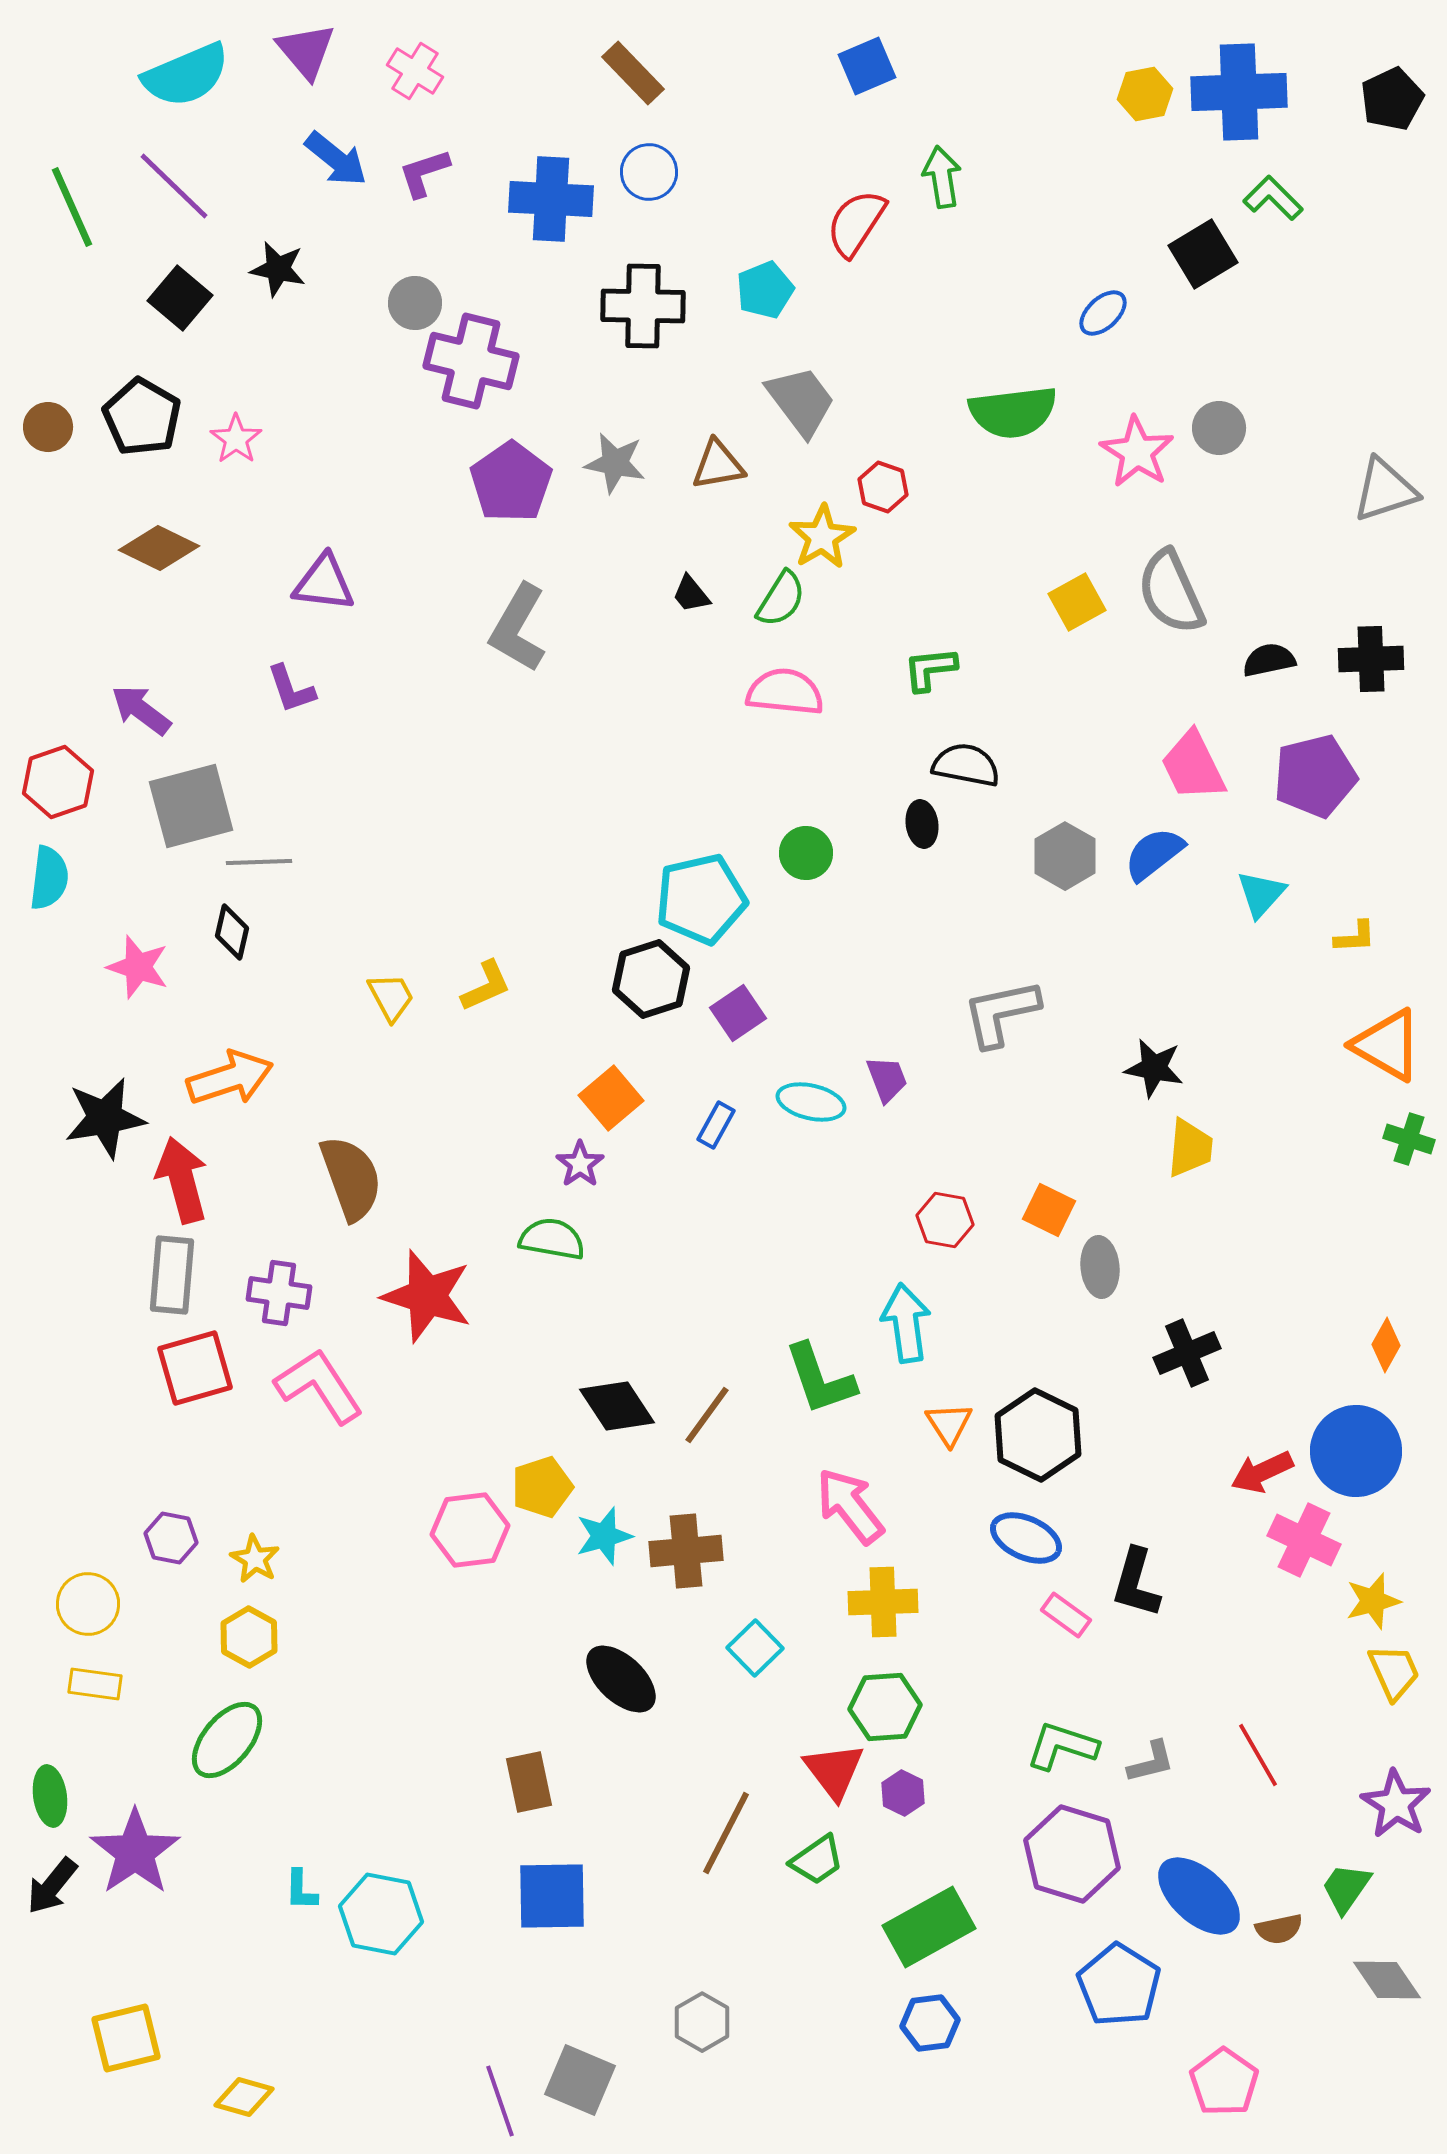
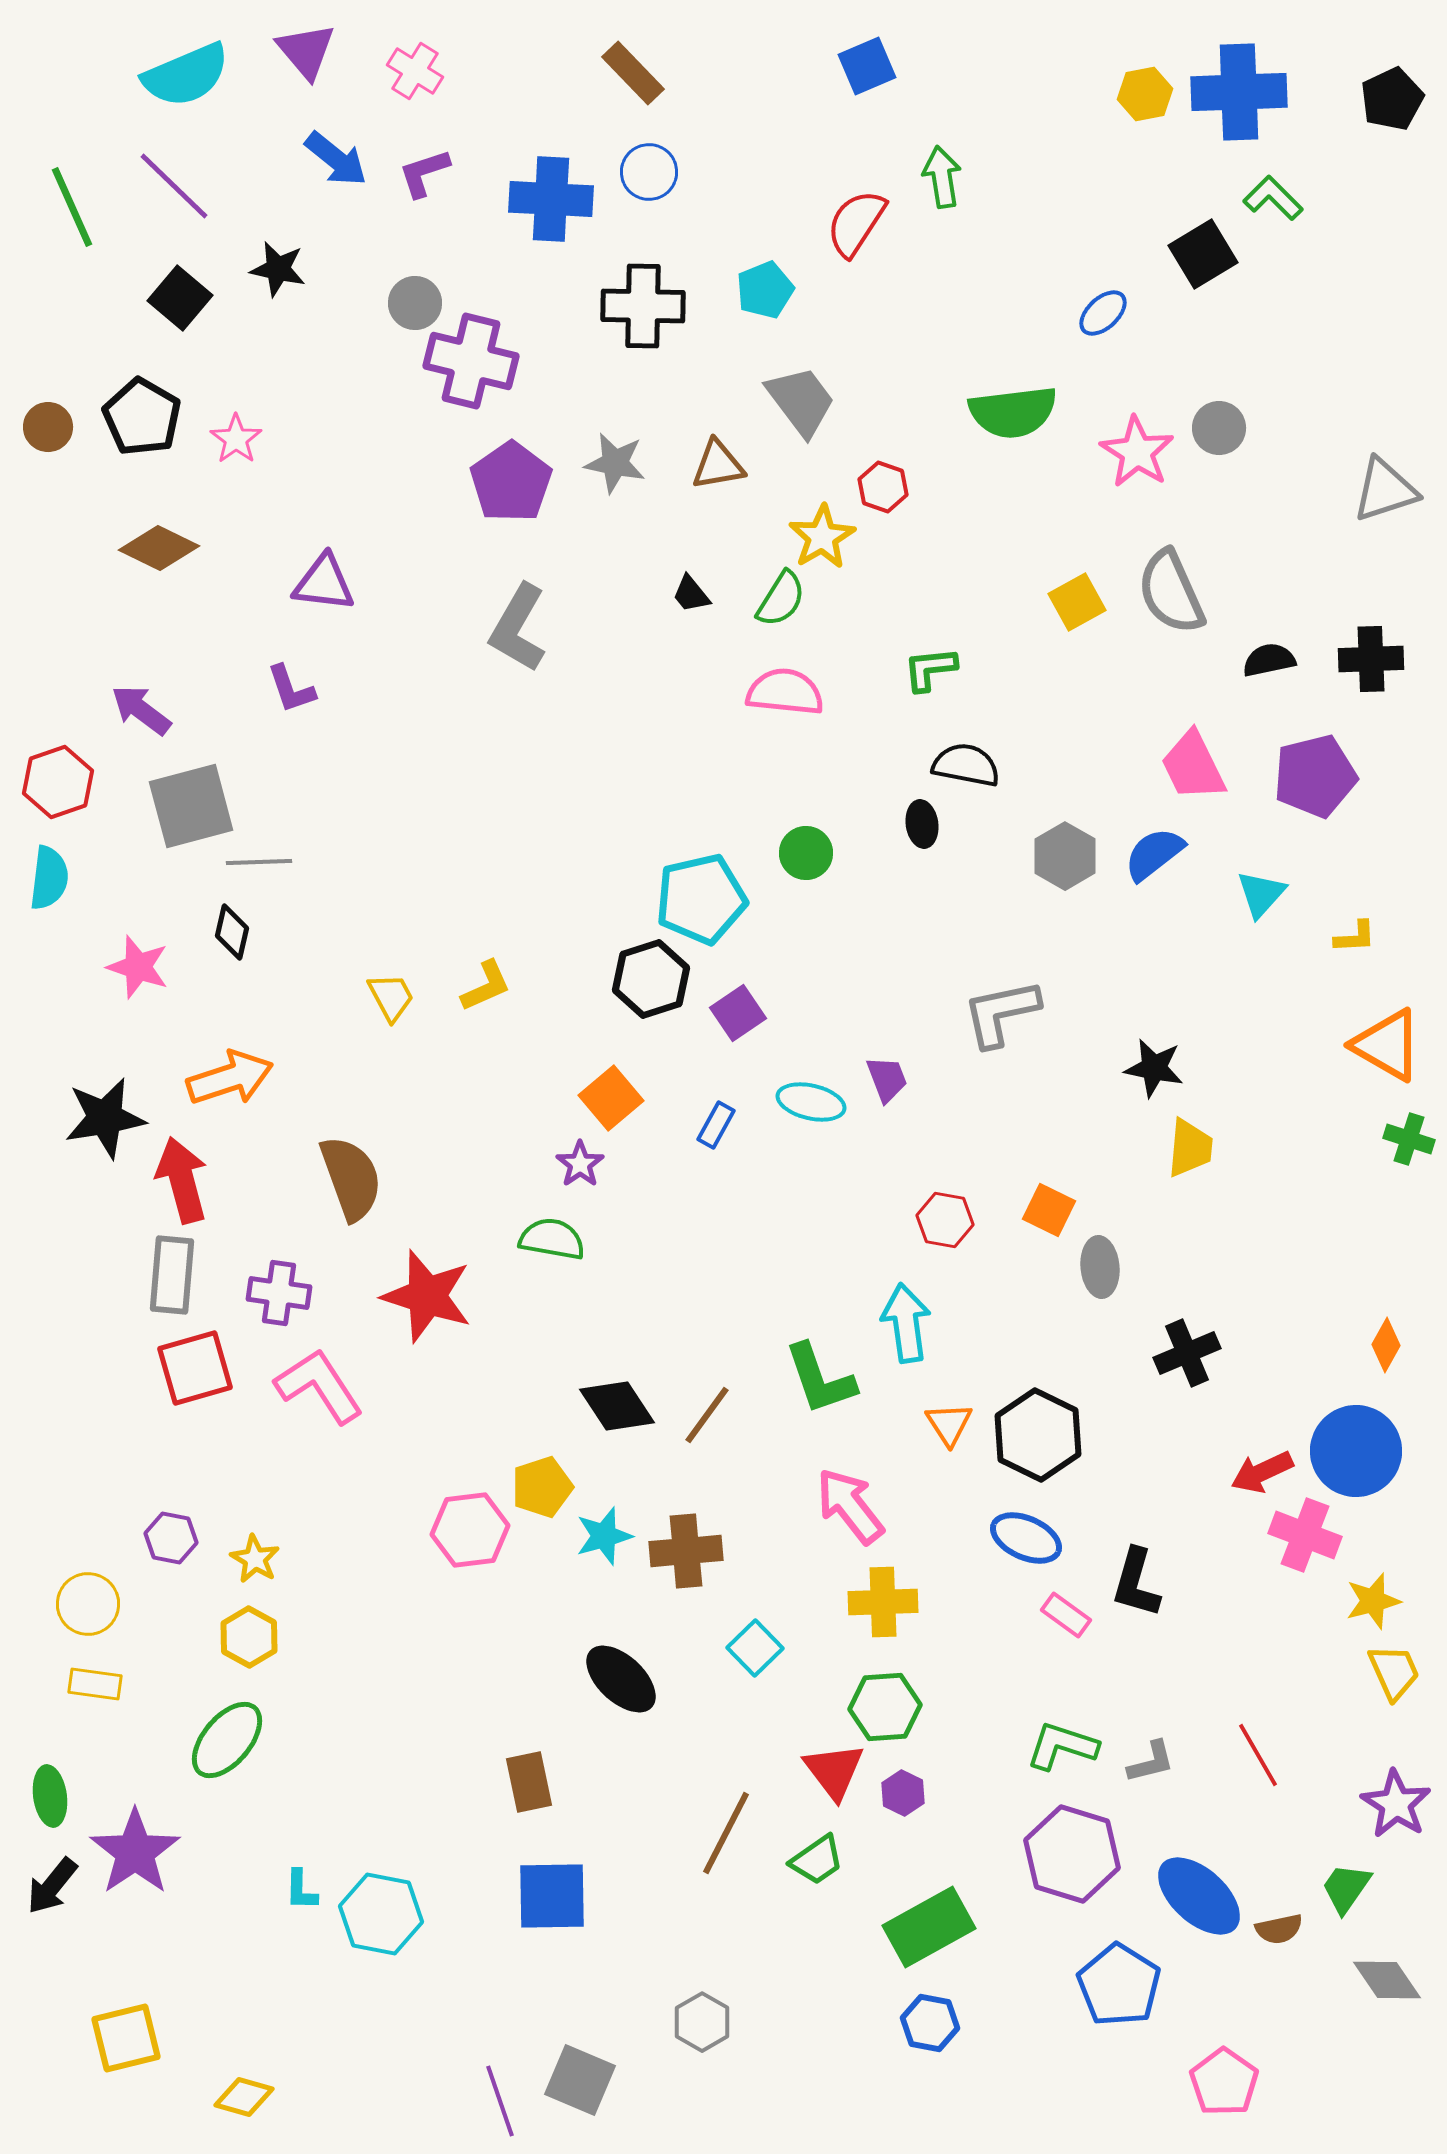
pink cross at (1304, 1540): moved 1 px right, 5 px up; rotated 4 degrees counterclockwise
blue hexagon at (930, 2023): rotated 18 degrees clockwise
